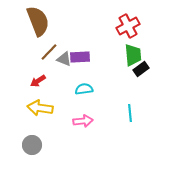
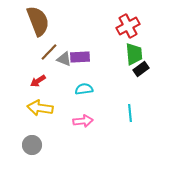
green trapezoid: moved 1 px right, 1 px up
